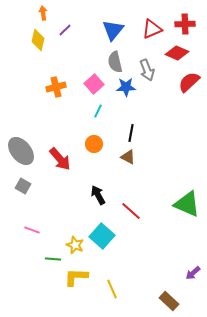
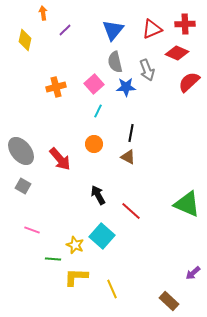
yellow diamond: moved 13 px left
